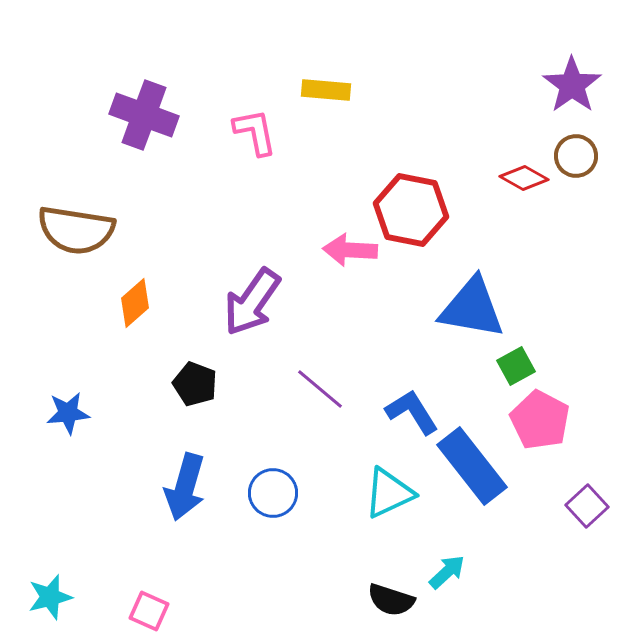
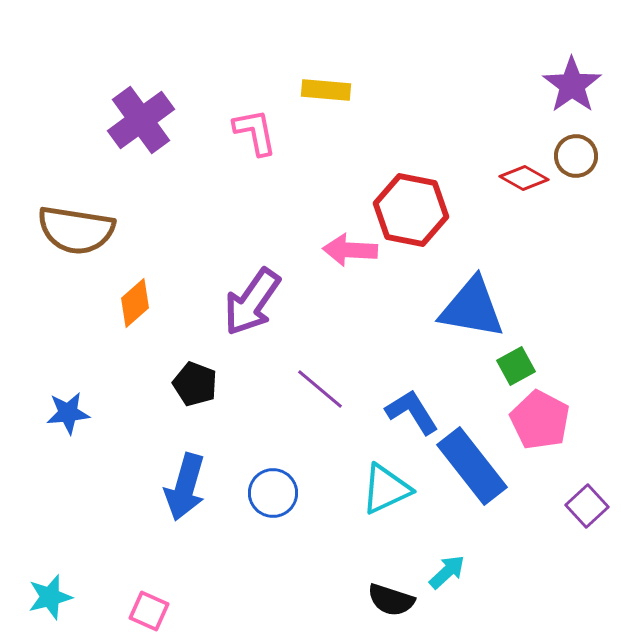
purple cross: moved 3 px left, 5 px down; rotated 34 degrees clockwise
cyan triangle: moved 3 px left, 4 px up
